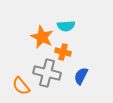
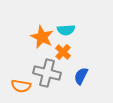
cyan semicircle: moved 4 px down
orange cross: rotated 28 degrees clockwise
orange semicircle: rotated 42 degrees counterclockwise
